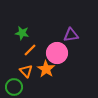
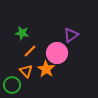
purple triangle: rotated 28 degrees counterclockwise
orange line: moved 1 px down
green circle: moved 2 px left, 2 px up
